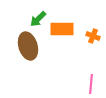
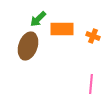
brown ellipse: rotated 36 degrees clockwise
